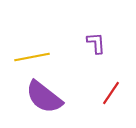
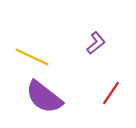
purple L-shape: rotated 55 degrees clockwise
yellow line: rotated 36 degrees clockwise
